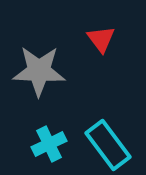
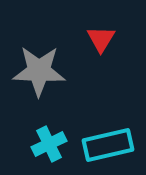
red triangle: rotated 8 degrees clockwise
cyan rectangle: rotated 66 degrees counterclockwise
